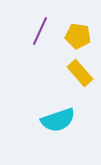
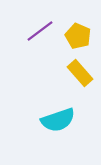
purple line: rotated 28 degrees clockwise
yellow pentagon: rotated 15 degrees clockwise
